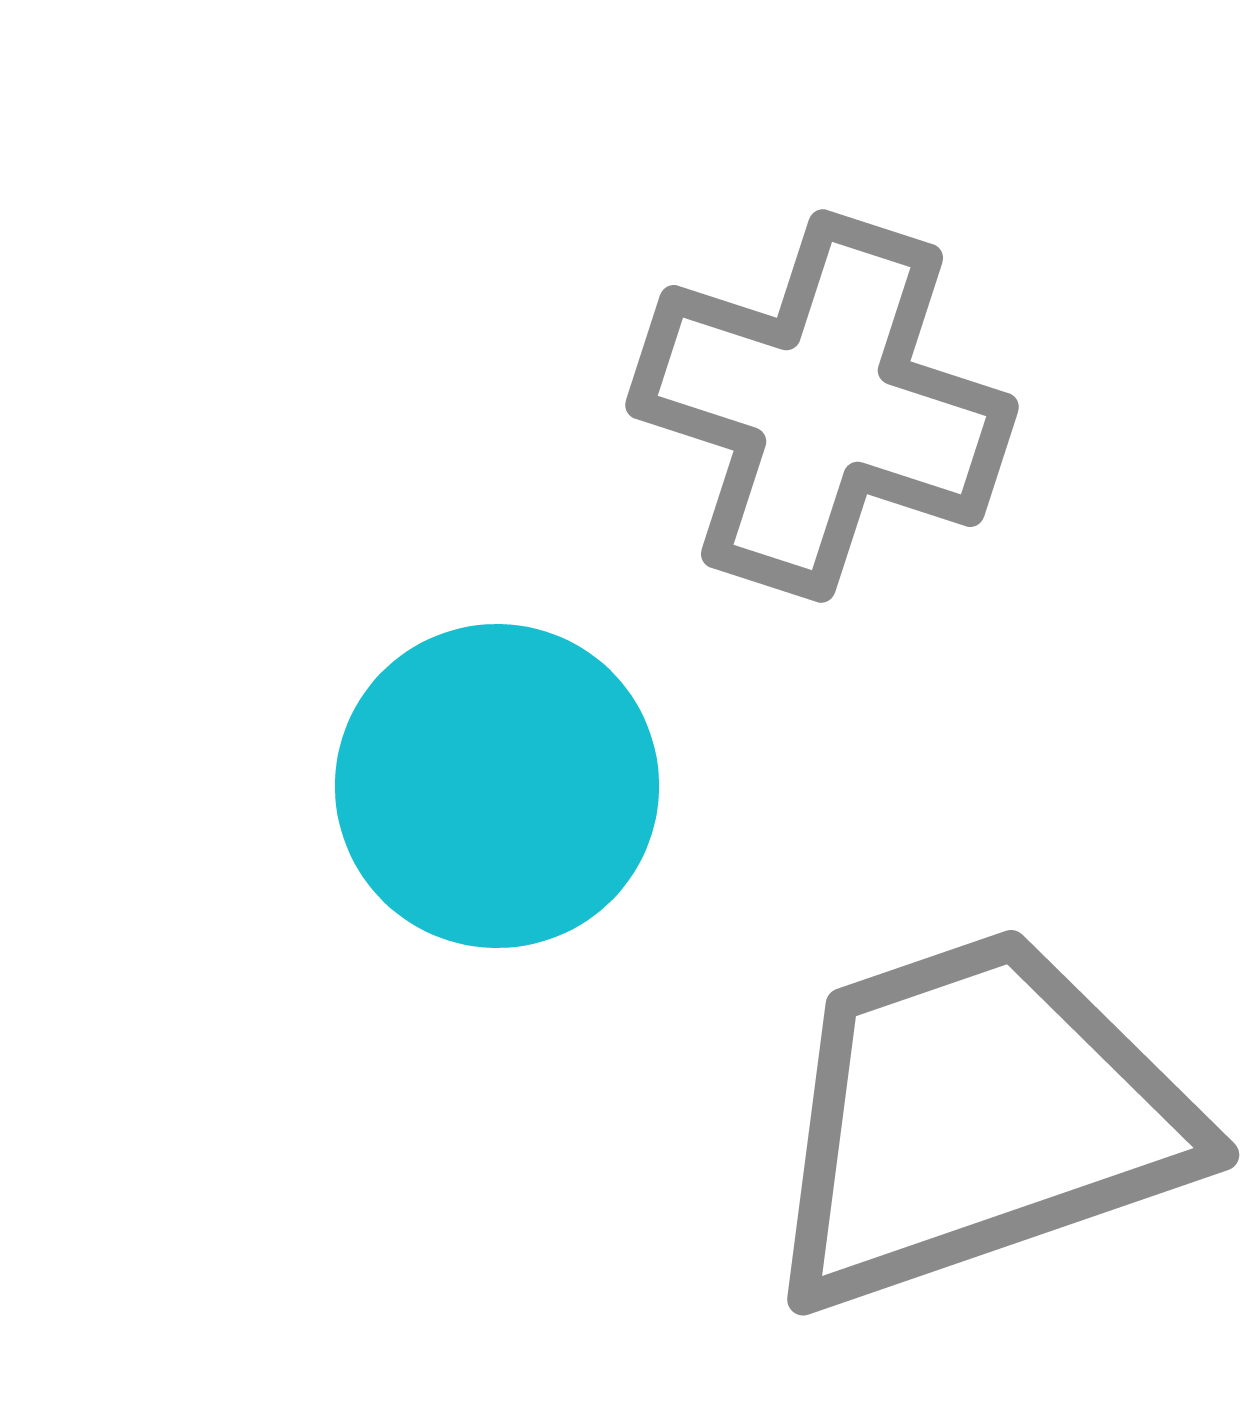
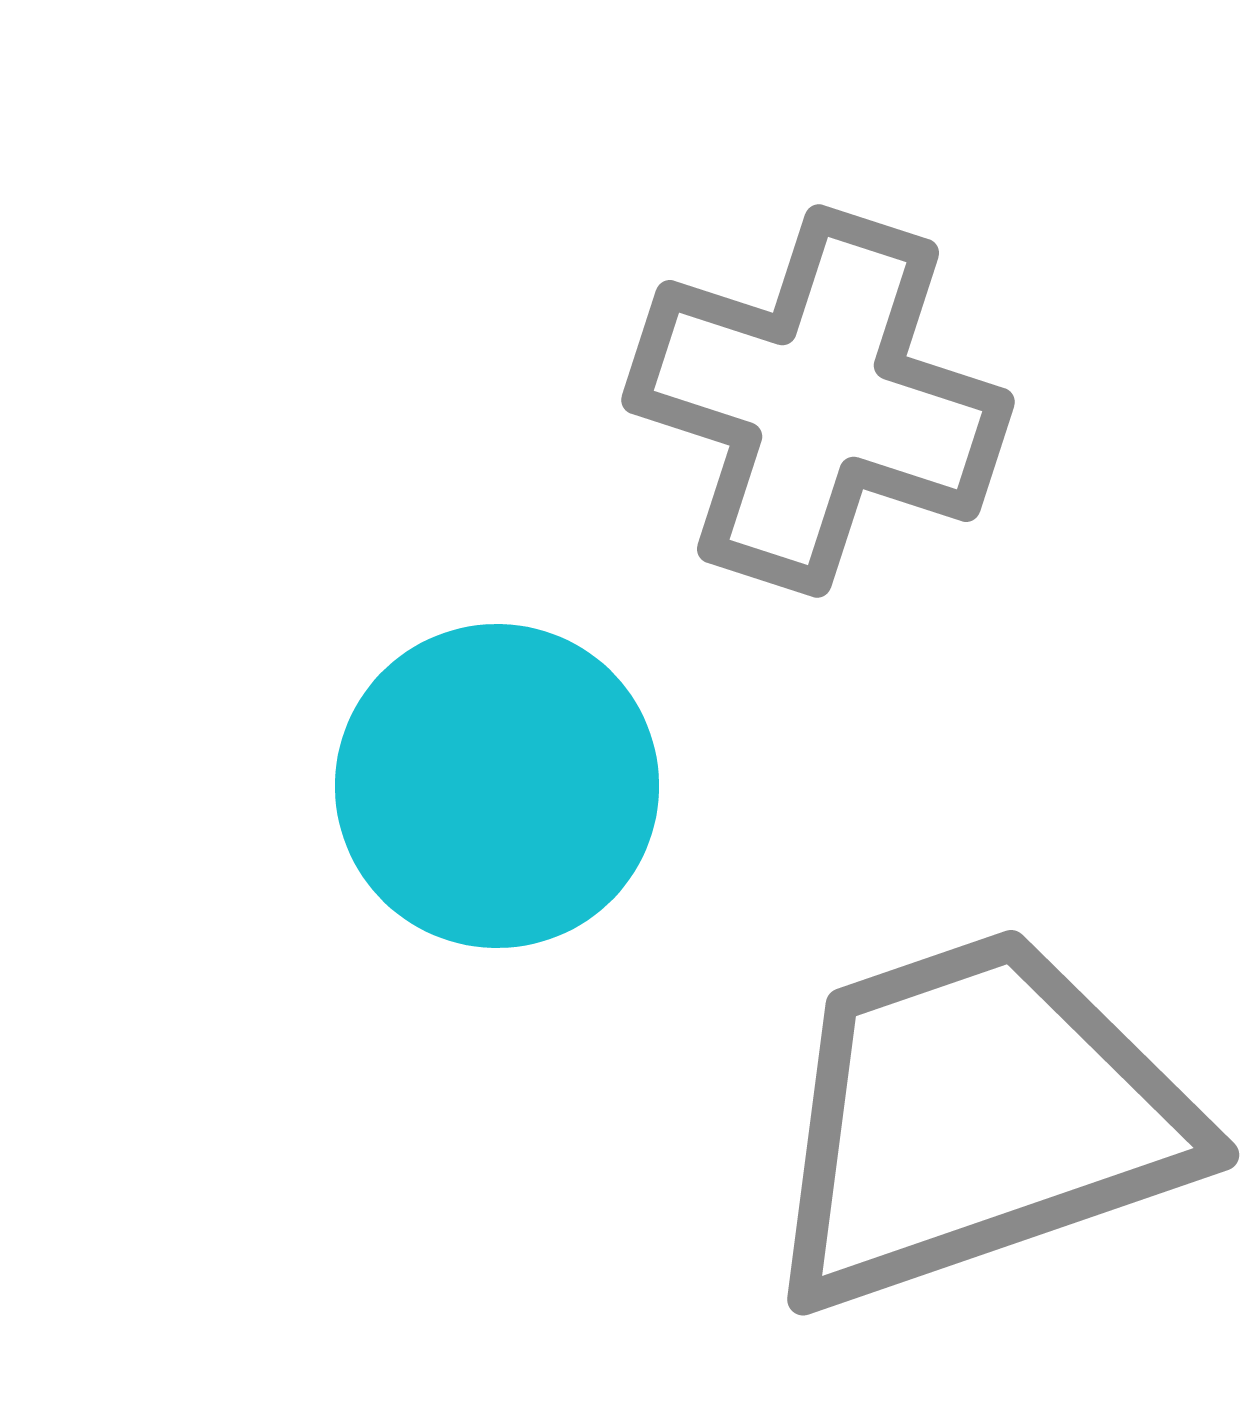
gray cross: moved 4 px left, 5 px up
